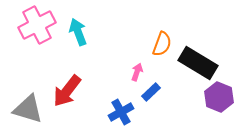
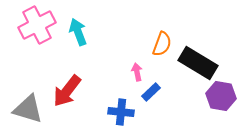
pink arrow: rotated 30 degrees counterclockwise
purple hexagon: moved 2 px right, 1 px up; rotated 12 degrees counterclockwise
blue cross: rotated 35 degrees clockwise
